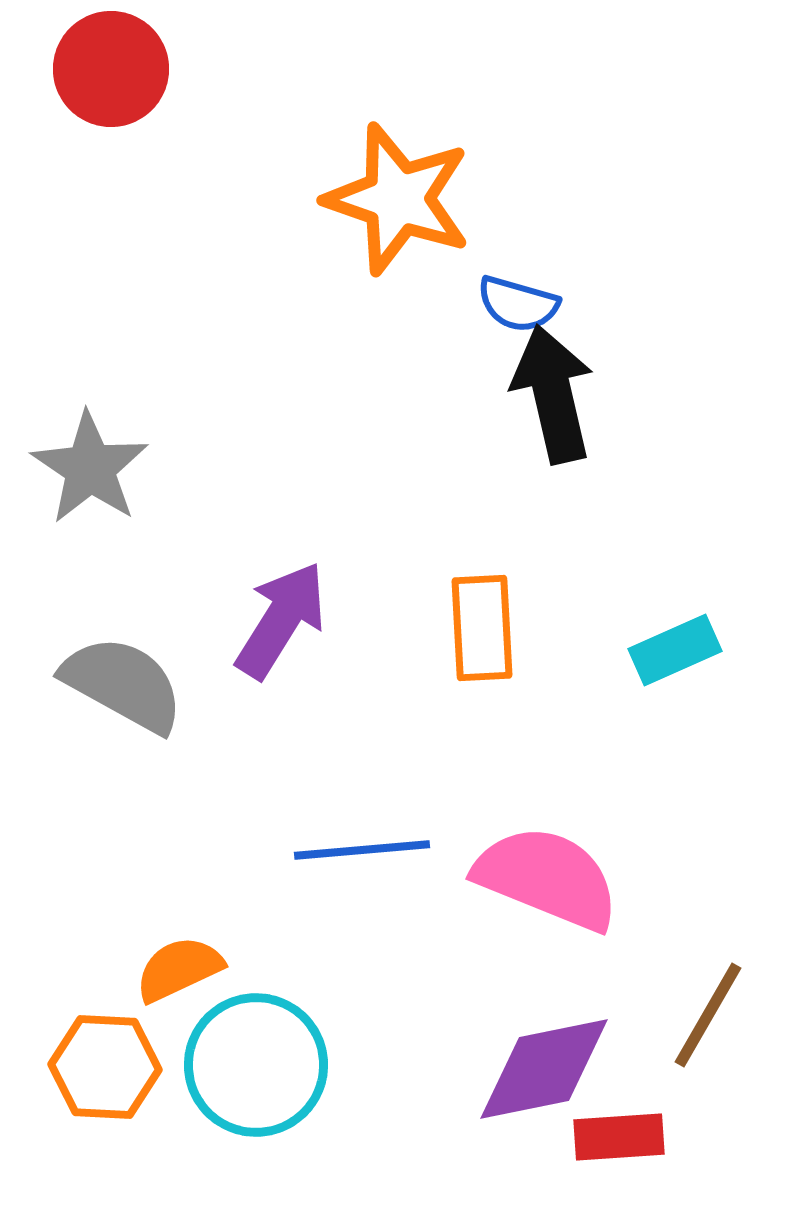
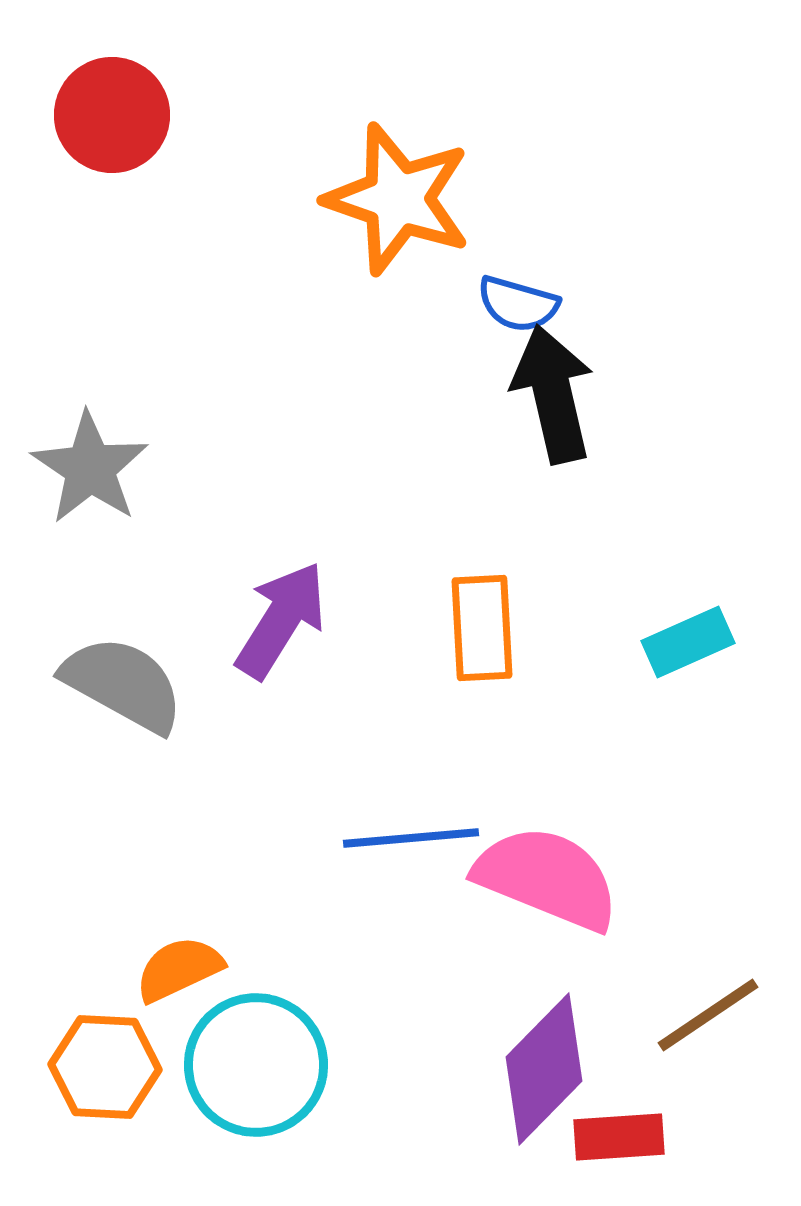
red circle: moved 1 px right, 46 px down
cyan rectangle: moved 13 px right, 8 px up
blue line: moved 49 px right, 12 px up
brown line: rotated 26 degrees clockwise
purple diamond: rotated 34 degrees counterclockwise
